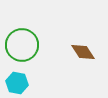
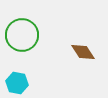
green circle: moved 10 px up
